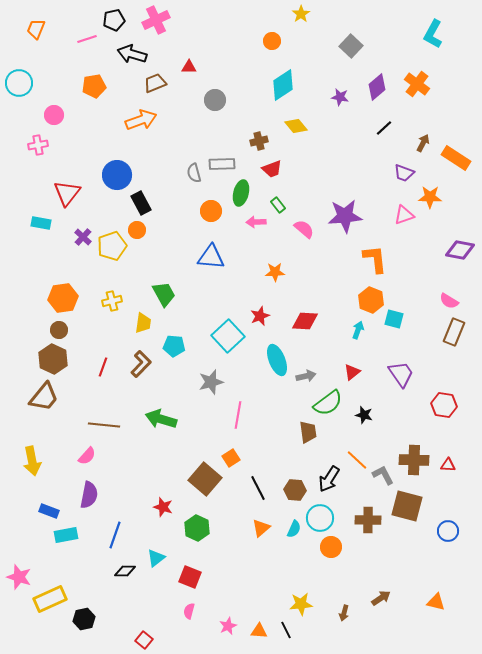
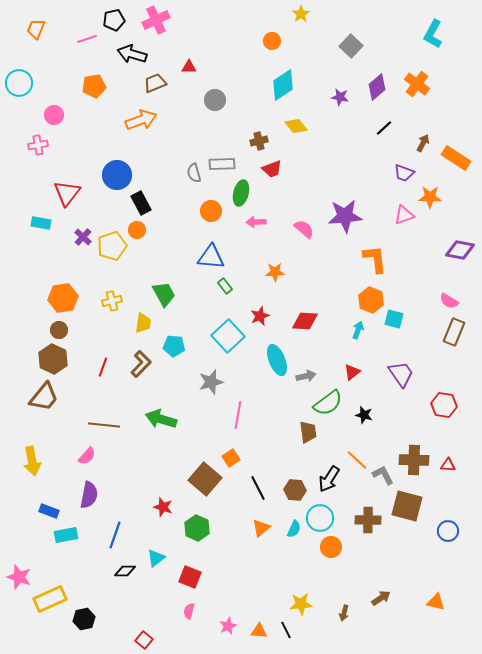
green rectangle at (278, 205): moved 53 px left, 81 px down
